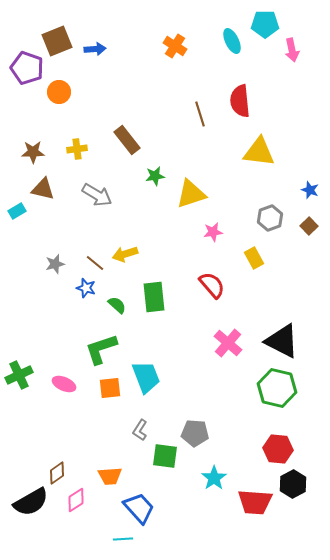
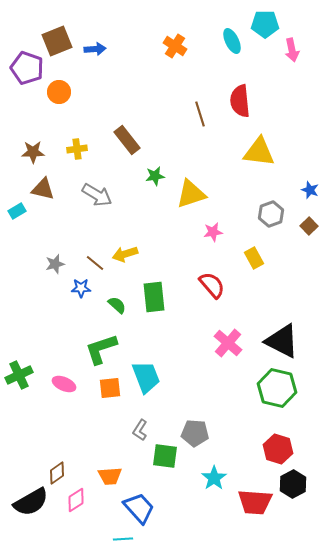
gray hexagon at (270, 218): moved 1 px right, 4 px up
blue star at (86, 288): moved 5 px left; rotated 18 degrees counterclockwise
red hexagon at (278, 449): rotated 12 degrees clockwise
